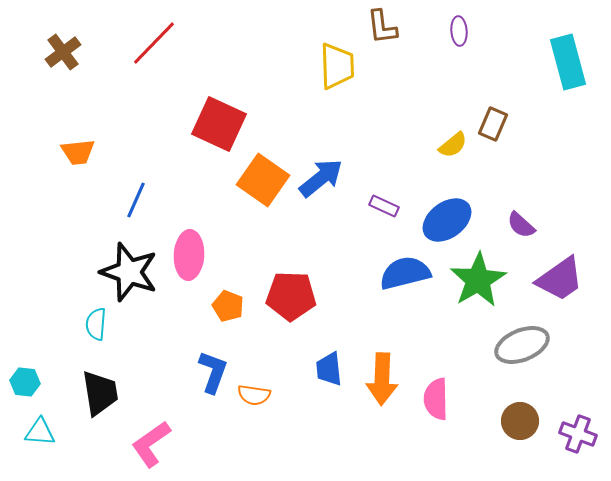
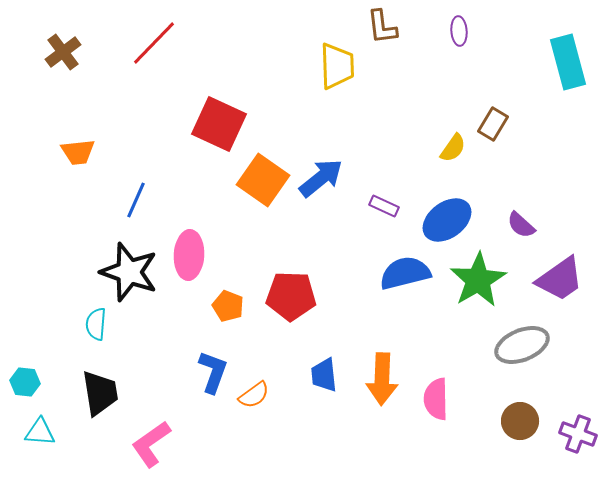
brown rectangle: rotated 8 degrees clockwise
yellow semicircle: moved 3 px down; rotated 16 degrees counterclockwise
blue trapezoid: moved 5 px left, 6 px down
orange semicircle: rotated 44 degrees counterclockwise
